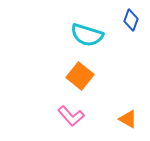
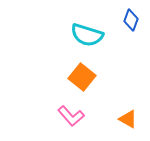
orange square: moved 2 px right, 1 px down
